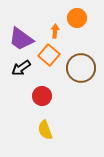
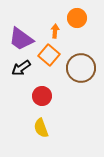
yellow semicircle: moved 4 px left, 2 px up
